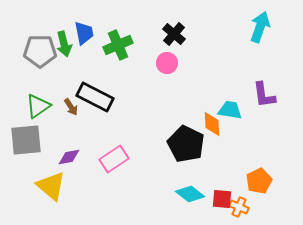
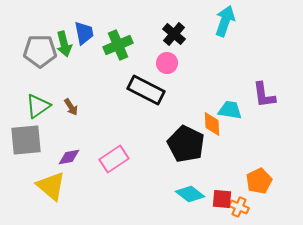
cyan arrow: moved 35 px left, 6 px up
black rectangle: moved 51 px right, 7 px up
